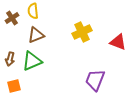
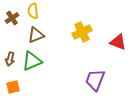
orange square: moved 1 px left, 1 px down
